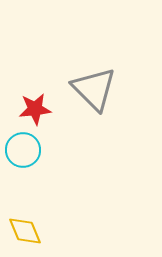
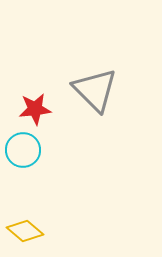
gray triangle: moved 1 px right, 1 px down
yellow diamond: rotated 27 degrees counterclockwise
